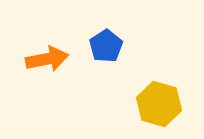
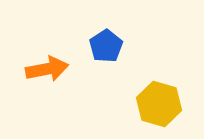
orange arrow: moved 10 px down
